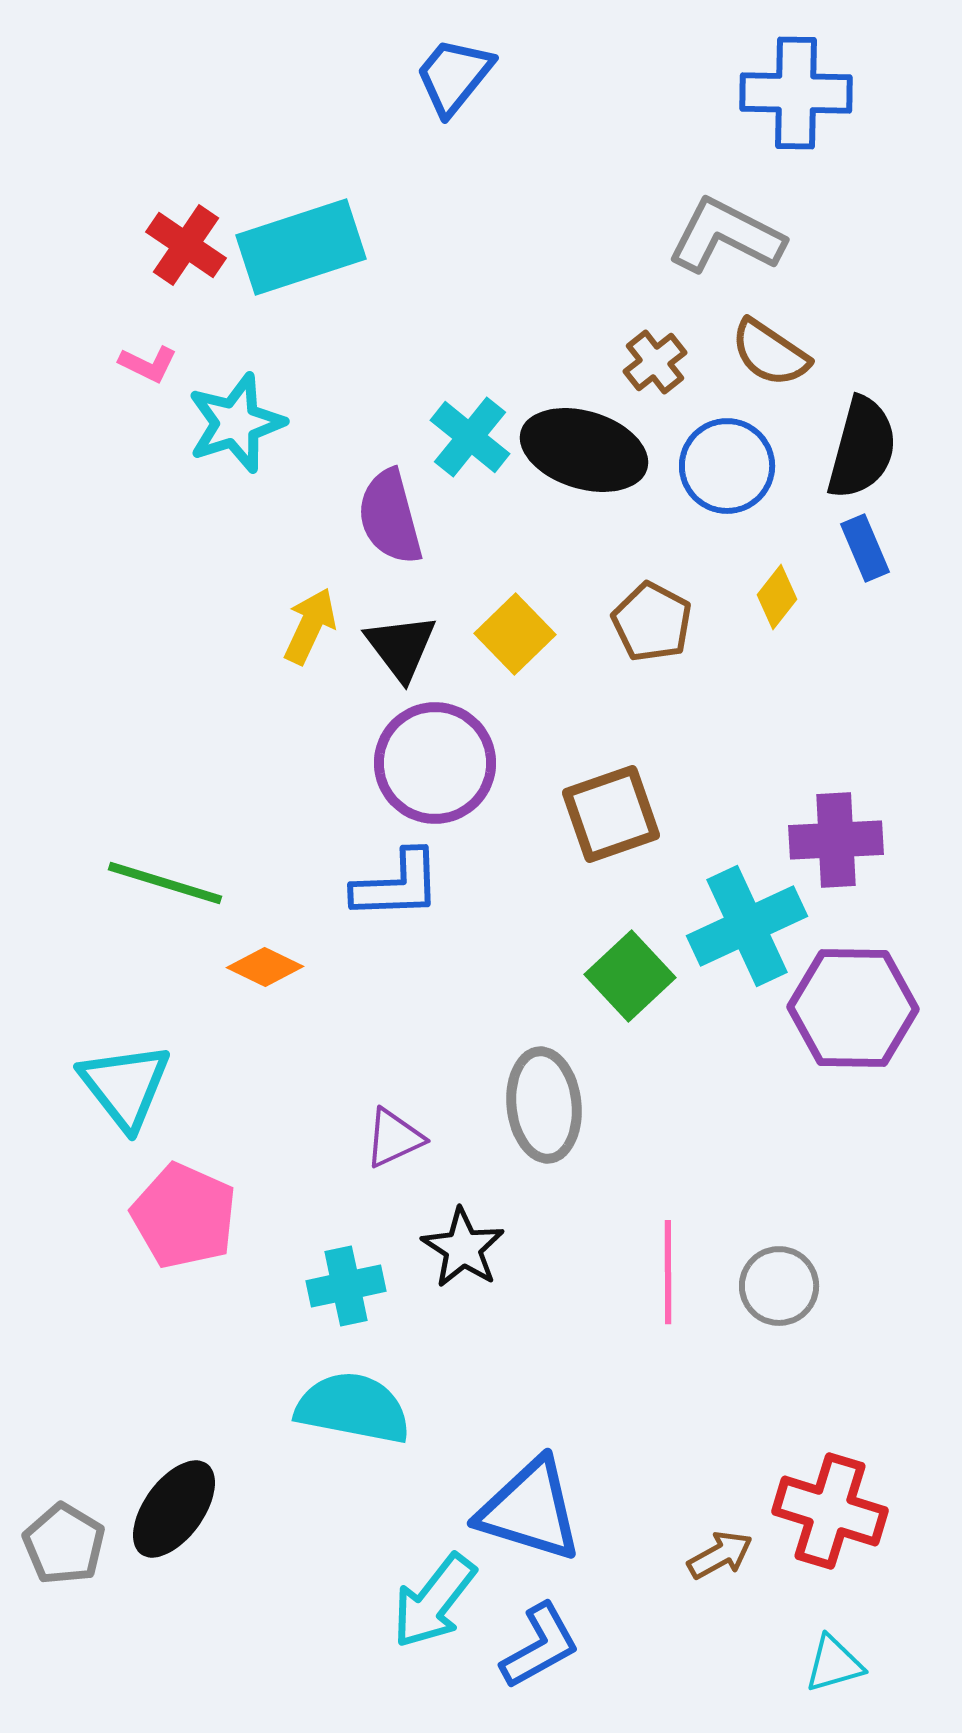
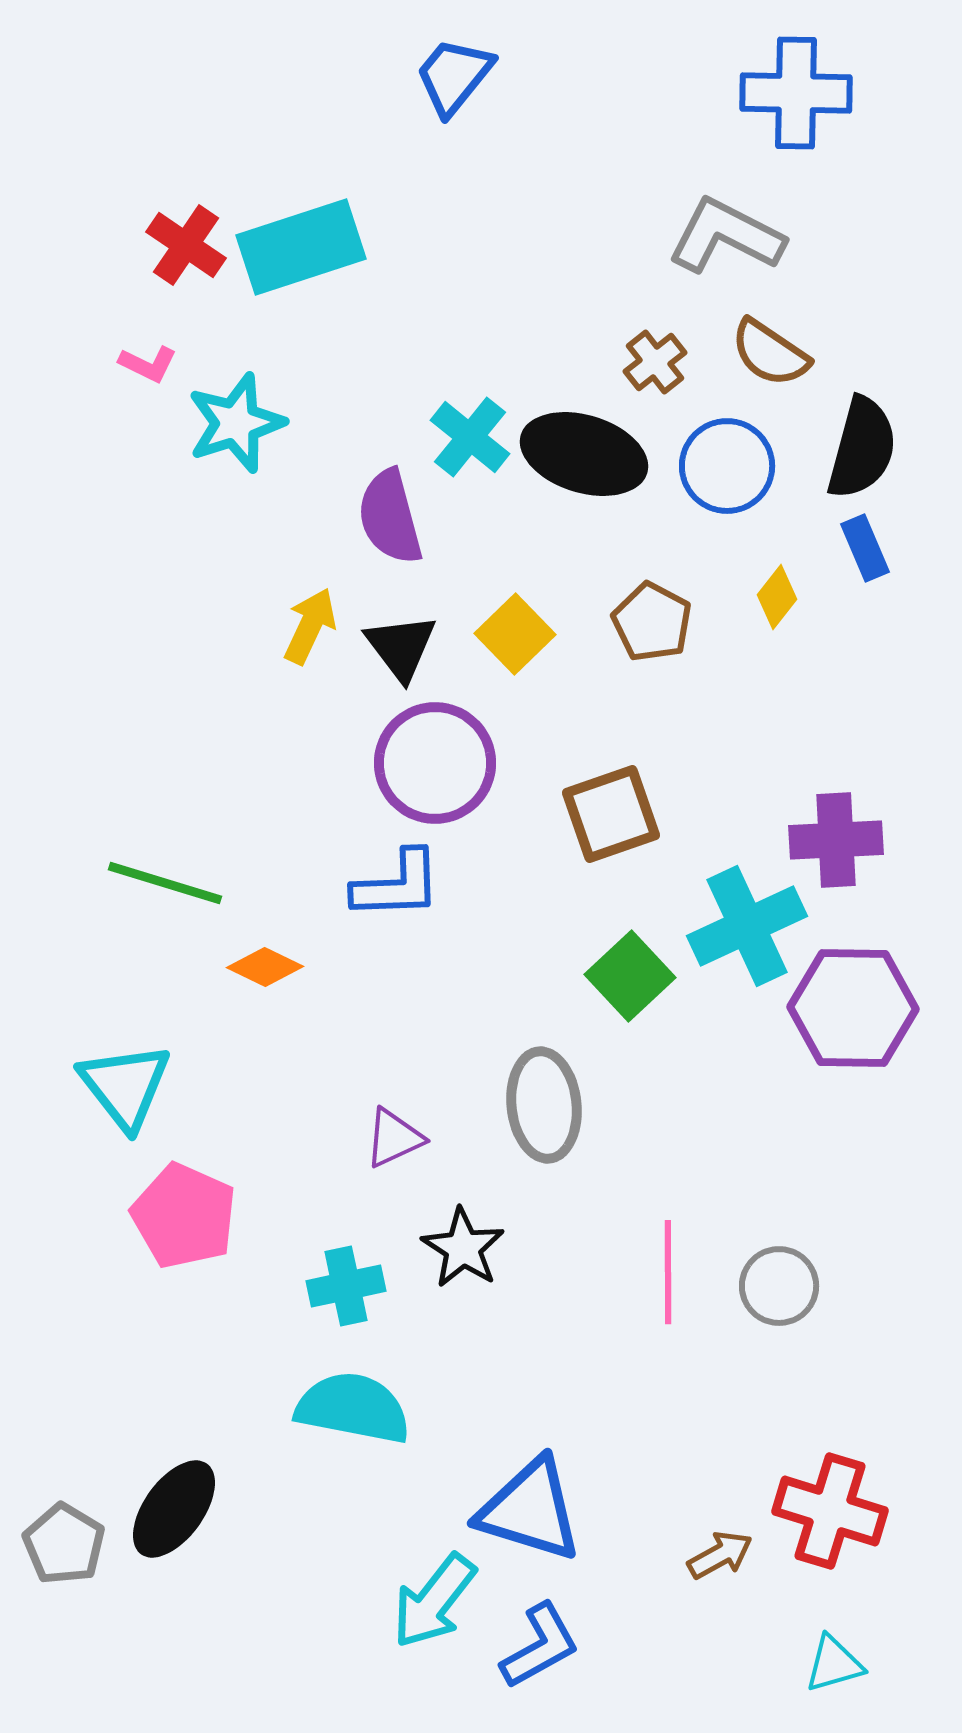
black ellipse at (584, 450): moved 4 px down
